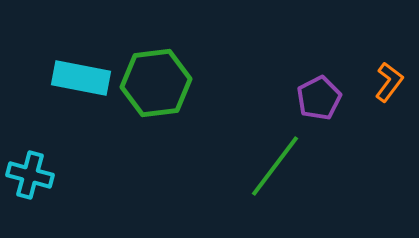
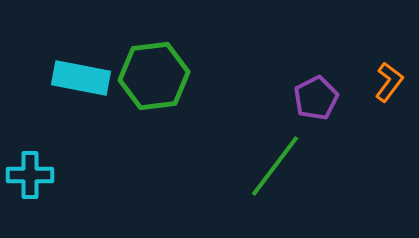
green hexagon: moved 2 px left, 7 px up
purple pentagon: moved 3 px left
cyan cross: rotated 15 degrees counterclockwise
